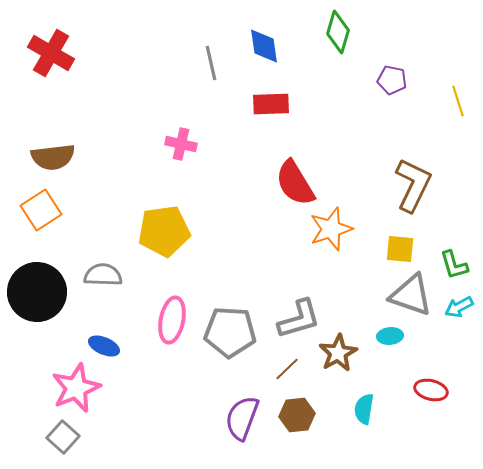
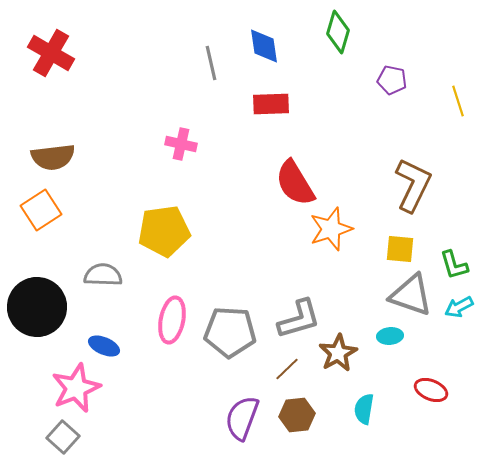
black circle: moved 15 px down
red ellipse: rotated 8 degrees clockwise
